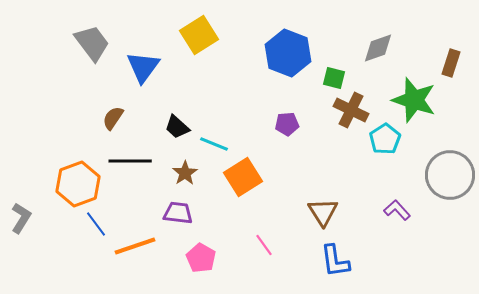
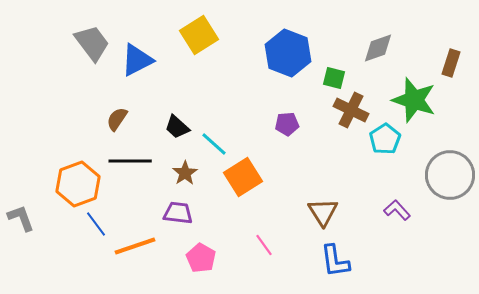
blue triangle: moved 6 px left, 7 px up; rotated 27 degrees clockwise
brown semicircle: moved 4 px right, 1 px down
cyan line: rotated 20 degrees clockwise
gray L-shape: rotated 52 degrees counterclockwise
